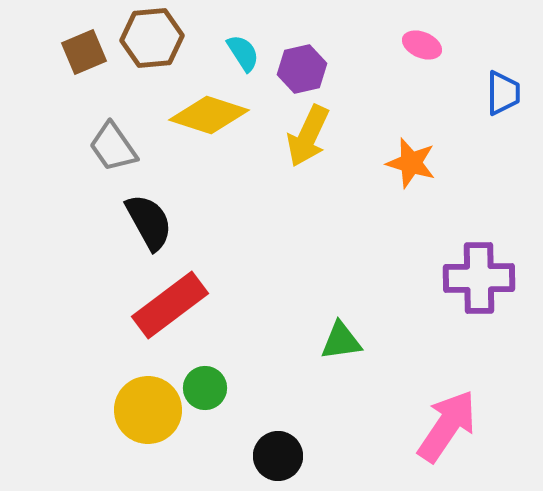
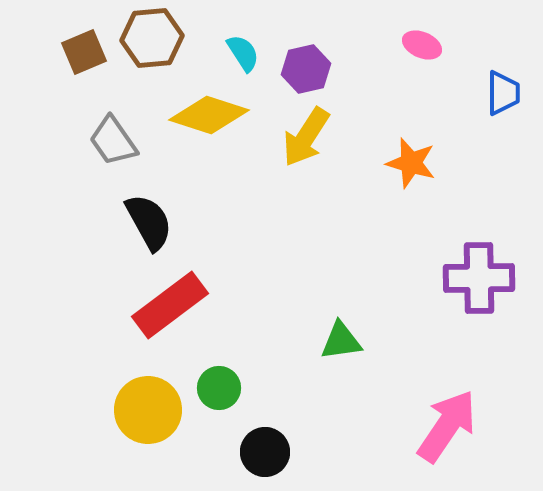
purple hexagon: moved 4 px right
yellow arrow: moved 2 px left, 1 px down; rotated 8 degrees clockwise
gray trapezoid: moved 6 px up
green circle: moved 14 px right
black circle: moved 13 px left, 4 px up
